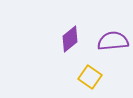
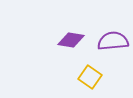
purple diamond: moved 1 px right, 1 px down; rotated 48 degrees clockwise
